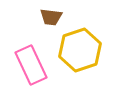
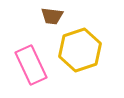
brown trapezoid: moved 1 px right, 1 px up
